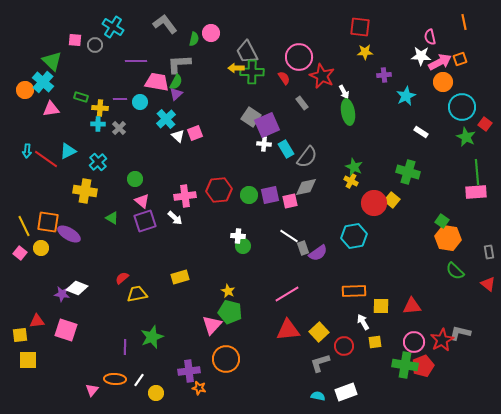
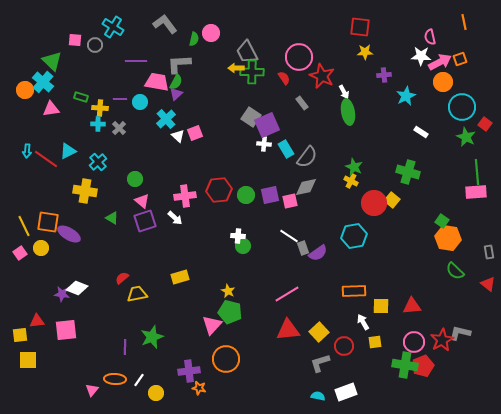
green circle at (249, 195): moved 3 px left
pink square at (20, 253): rotated 16 degrees clockwise
pink square at (66, 330): rotated 25 degrees counterclockwise
